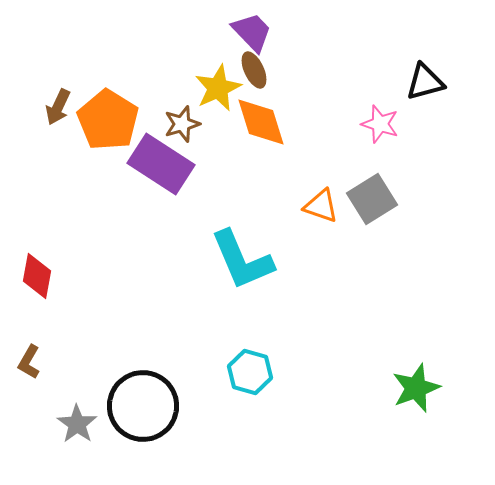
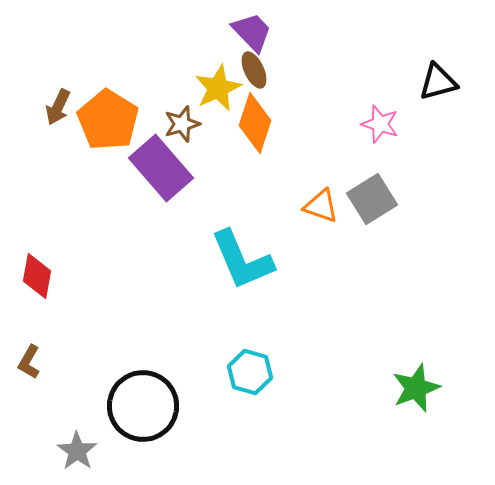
black triangle: moved 13 px right
orange diamond: moved 6 px left, 1 px down; rotated 36 degrees clockwise
purple rectangle: moved 4 px down; rotated 16 degrees clockwise
gray star: moved 27 px down
